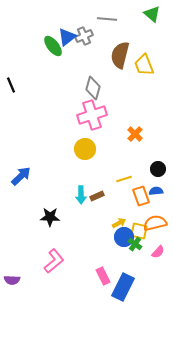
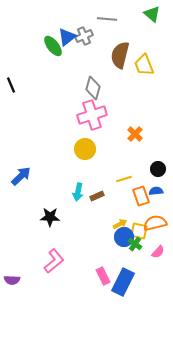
cyan arrow: moved 3 px left, 3 px up; rotated 12 degrees clockwise
yellow arrow: moved 1 px right, 1 px down
blue rectangle: moved 5 px up
